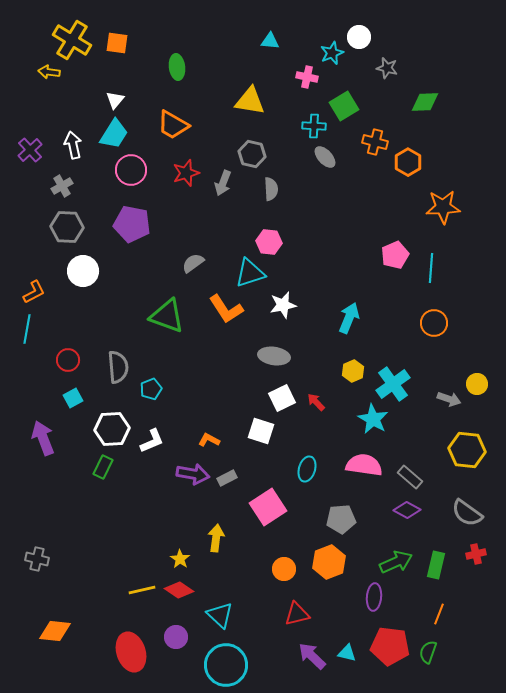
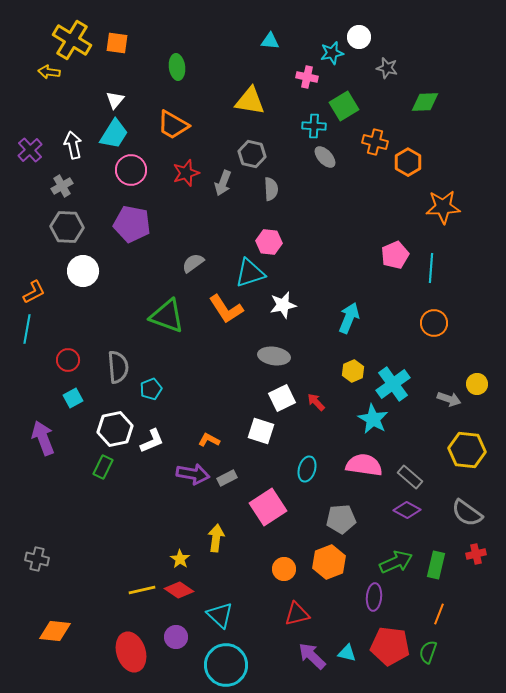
cyan star at (332, 53): rotated 10 degrees clockwise
white hexagon at (112, 429): moved 3 px right; rotated 8 degrees counterclockwise
